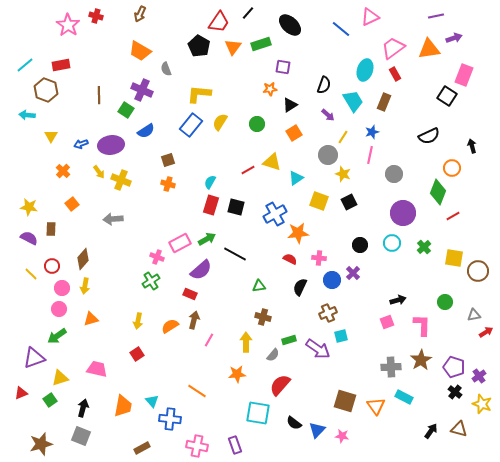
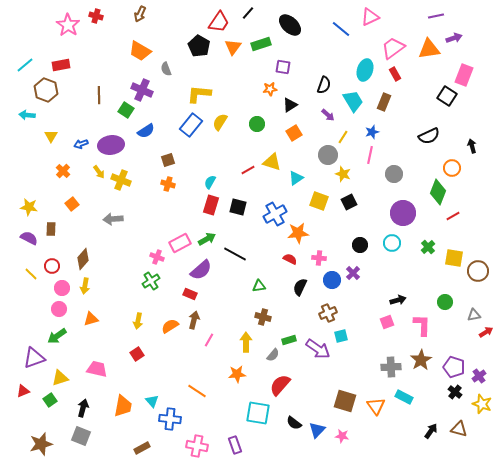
black square at (236, 207): moved 2 px right
green cross at (424, 247): moved 4 px right
red triangle at (21, 393): moved 2 px right, 2 px up
